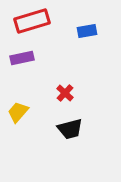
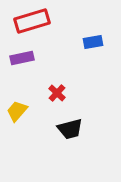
blue rectangle: moved 6 px right, 11 px down
red cross: moved 8 px left
yellow trapezoid: moved 1 px left, 1 px up
